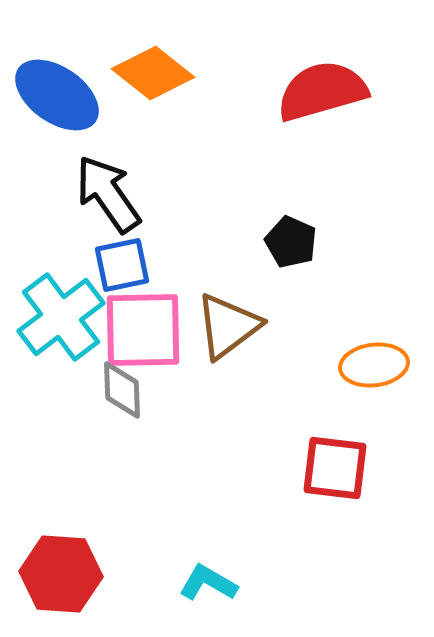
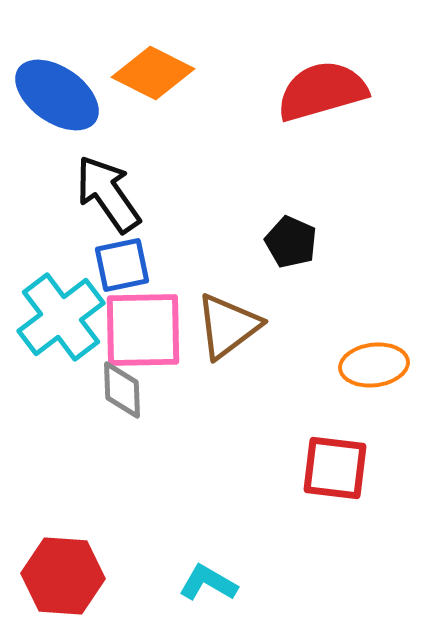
orange diamond: rotated 12 degrees counterclockwise
red hexagon: moved 2 px right, 2 px down
